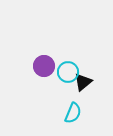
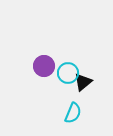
cyan circle: moved 1 px down
